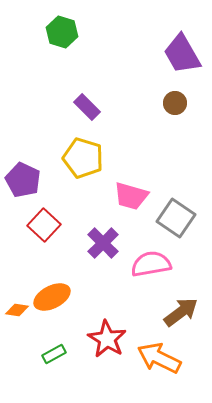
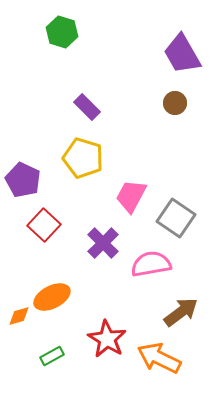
pink trapezoid: rotated 102 degrees clockwise
orange diamond: moved 2 px right, 6 px down; rotated 25 degrees counterclockwise
green rectangle: moved 2 px left, 2 px down
